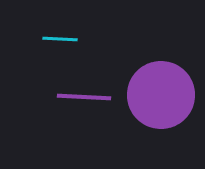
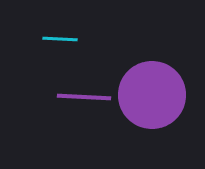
purple circle: moved 9 px left
